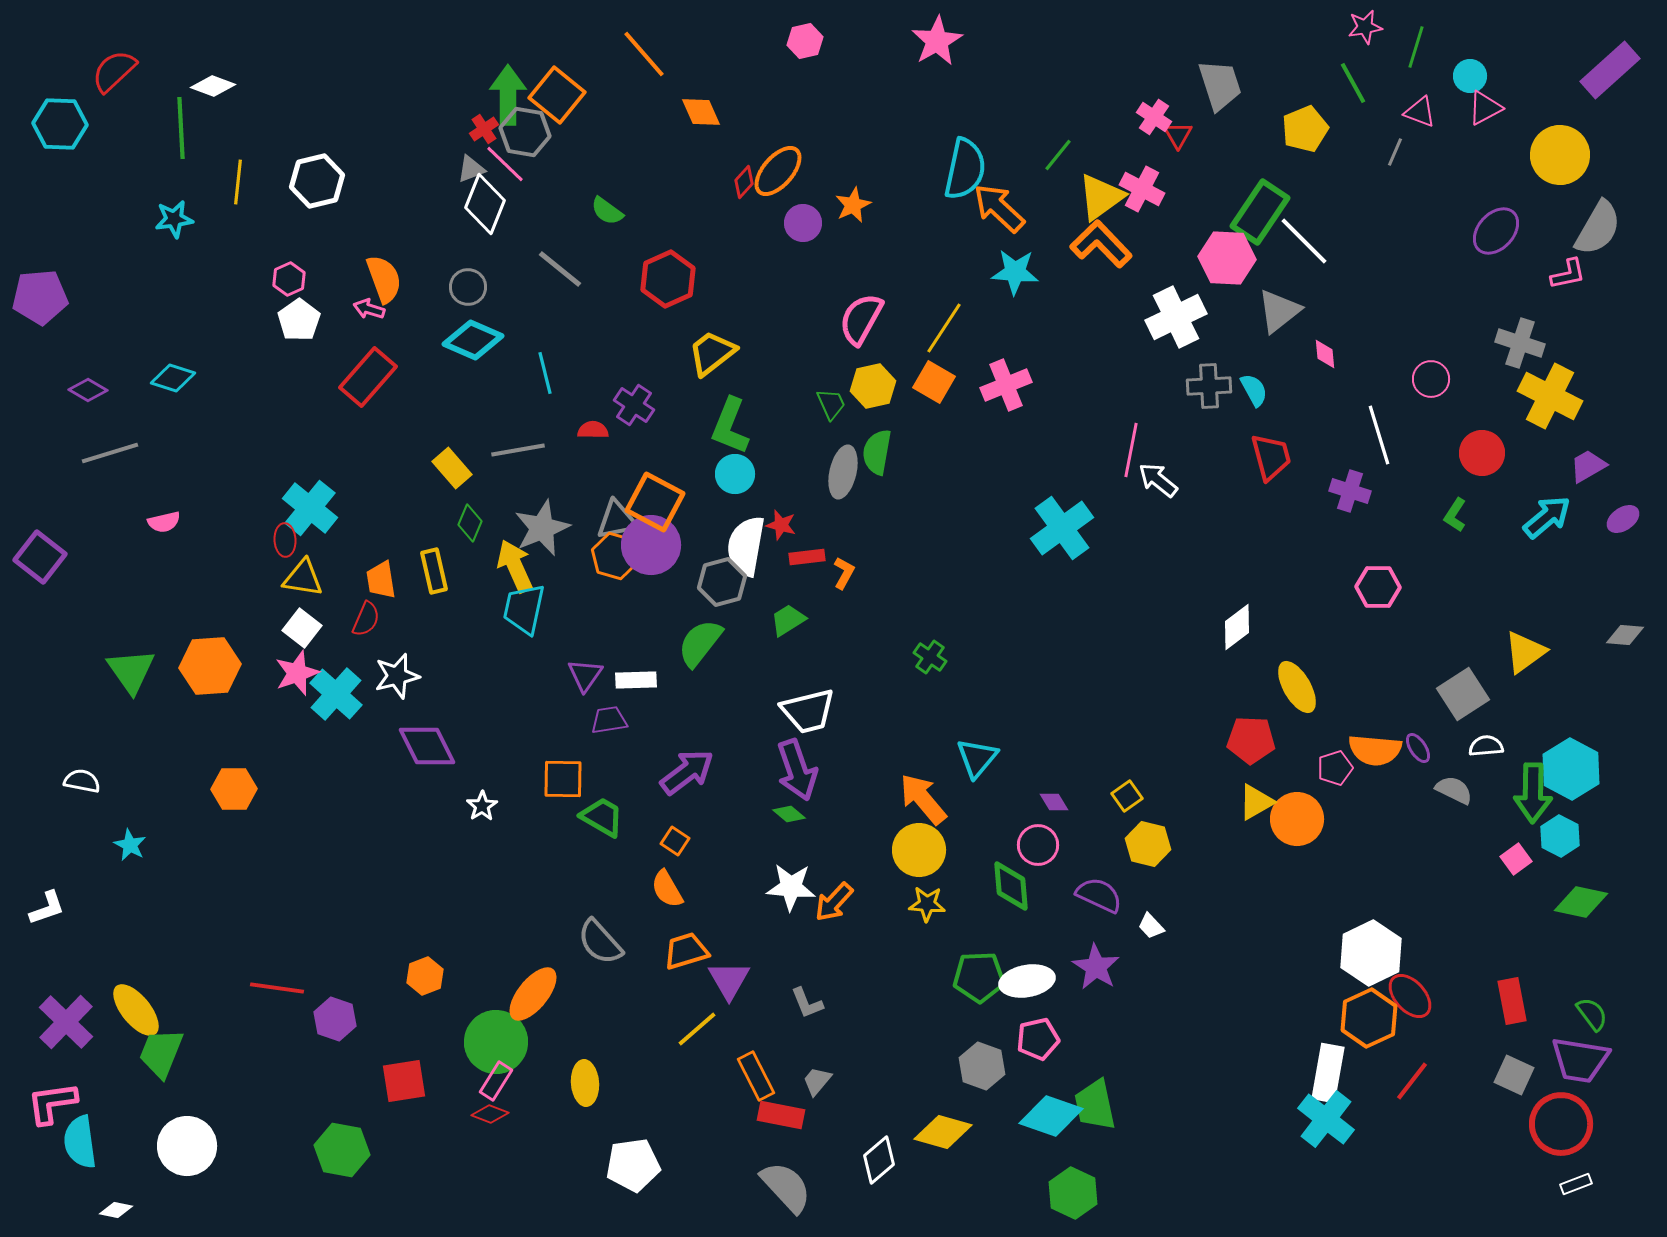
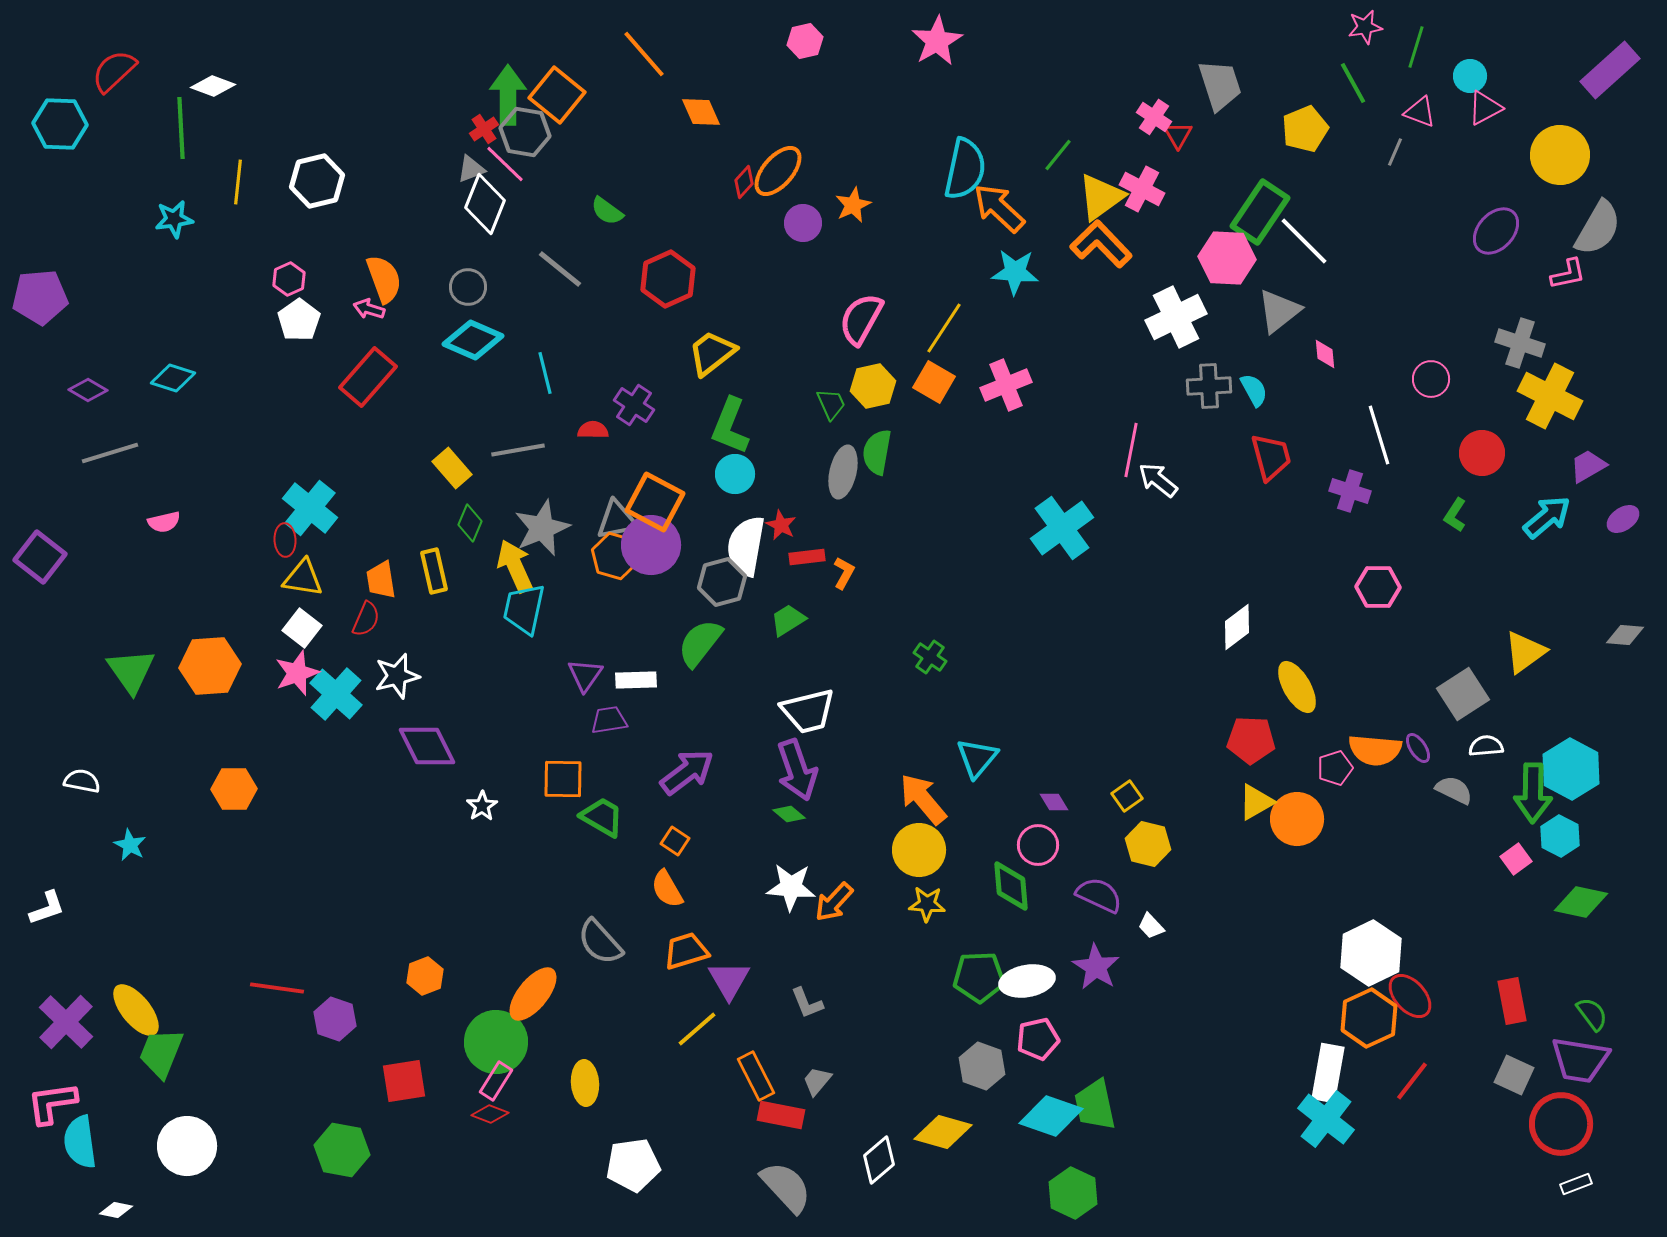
red star at (781, 525): rotated 12 degrees clockwise
